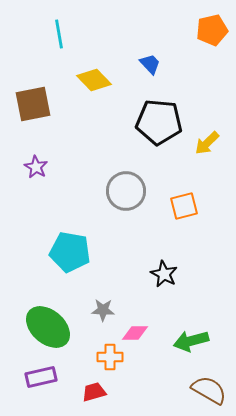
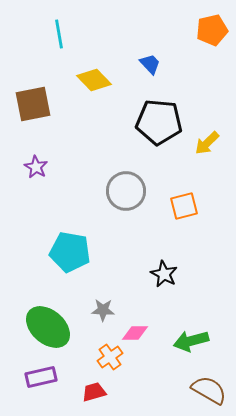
orange cross: rotated 35 degrees counterclockwise
